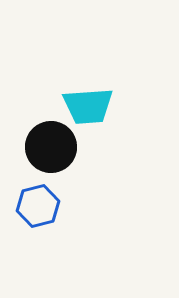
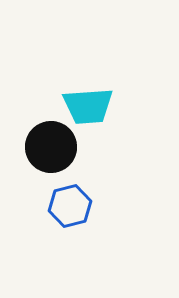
blue hexagon: moved 32 px right
